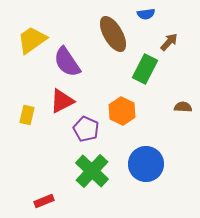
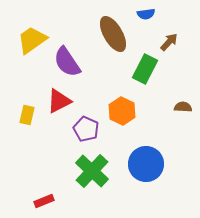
red triangle: moved 3 px left
